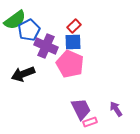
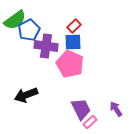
purple cross: rotated 15 degrees counterclockwise
black arrow: moved 3 px right, 21 px down
pink rectangle: rotated 24 degrees counterclockwise
